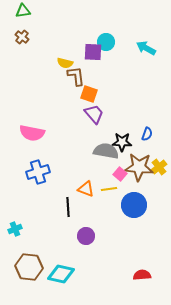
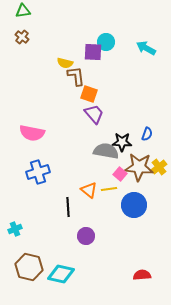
orange triangle: moved 3 px right, 1 px down; rotated 18 degrees clockwise
brown hexagon: rotated 8 degrees clockwise
